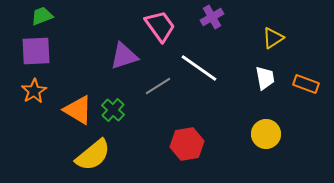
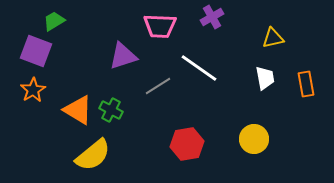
green trapezoid: moved 12 px right, 5 px down; rotated 10 degrees counterclockwise
pink trapezoid: rotated 128 degrees clockwise
yellow triangle: rotated 20 degrees clockwise
purple square: rotated 24 degrees clockwise
purple triangle: moved 1 px left
orange rectangle: rotated 60 degrees clockwise
orange star: moved 1 px left, 1 px up
green cross: moved 2 px left; rotated 15 degrees counterclockwise
yellow circle: moved 12 px left, 5 px down
